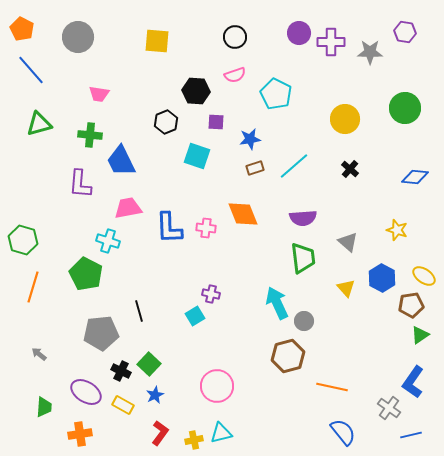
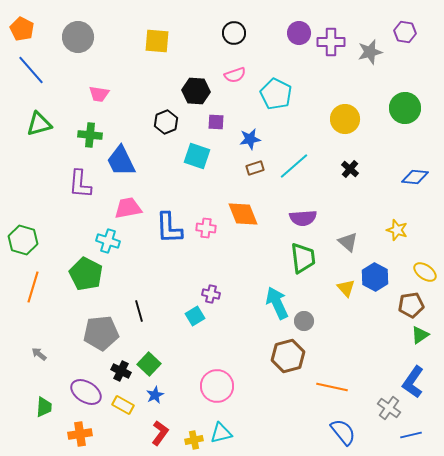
black circle at (235, 37): moved 1 px left, 4 px up
gray star at (370, 52): rotated 15 degrees counterclockwise
yellow ellipse at (424, 276): moved 1 px right, 4 px up
blue hexagon at (382, 278): moved 7 px left, 1 px up
